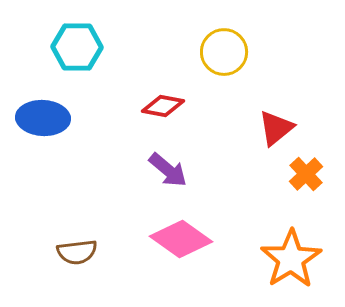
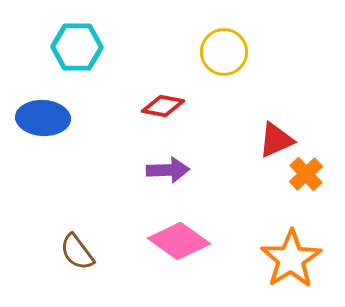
red triangle: moved 12 px down; rotated 15 degrees clockwise
purple arrow: rotated 42 degrees counterclockwise
pink diamond: moved 2 px left, 2 px down
brown semicircle: rotated 60 degrees clockwise
